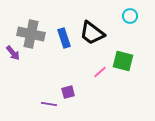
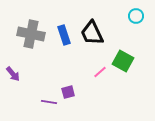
cyan circle: moved 6 px right
black trapezoid: rotated 28 degrees clockwise
blue rectangle: moved 3 px up
purple arrow: moved 21 px down
green square: rotated 15 degrees clockwise
purple line: moved 2 px up
